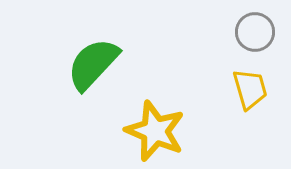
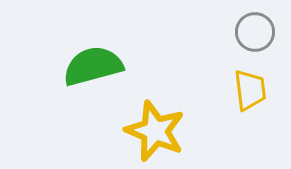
green semicircle: moved 2 px down; rotated 32 degrees clockwise
yellow trapezoid: moved 1 px down; rotated 9 degrees clockwise
